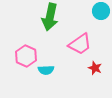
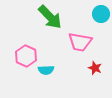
cyan circle: moved 3 px down
green arrow: rotated 56 degrees counterclockwise
pink trapezoid: moved 2 px up; rotated 45 degrees clockwise
